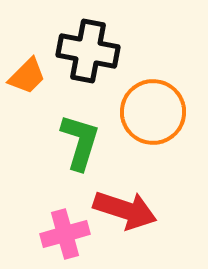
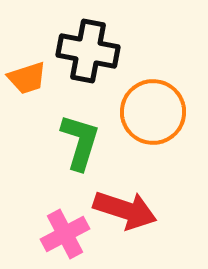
orange trapezoid: moved 2 px down; rotated 27 degrees clockwise
pink cross: rotated 12 degrees counterclockwise
